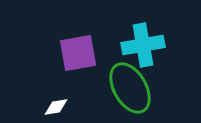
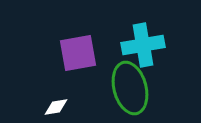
green ellipse: rotated 15 degrees clockwise
